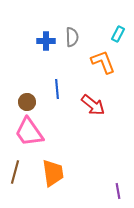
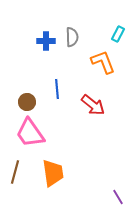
pink trapezoid: moved 1 px right, 1 px down
purple line: moved 6 px down; rotated 21 degrees counterclockwise
